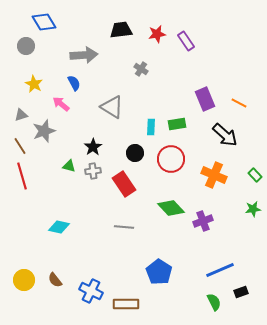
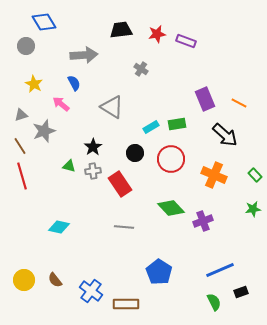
purple rectangle at (186, 41): rotated 36 degrees counterclockwise
cyan rectangle at (151, 127): rotated 56 degrees clockwise
red rectangle at (124, 184): moved 4 px left
blue cross at (91, 291): rotated 10 degrees clockwise
